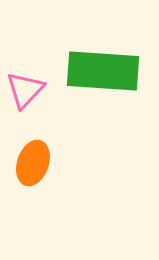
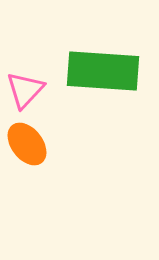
orange ellipse: moved 6 px left, 19 px up; rotated 57 degrees counterclockwise
